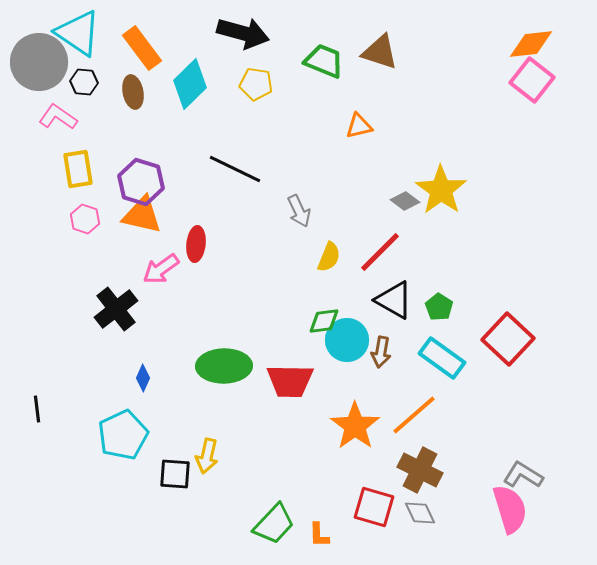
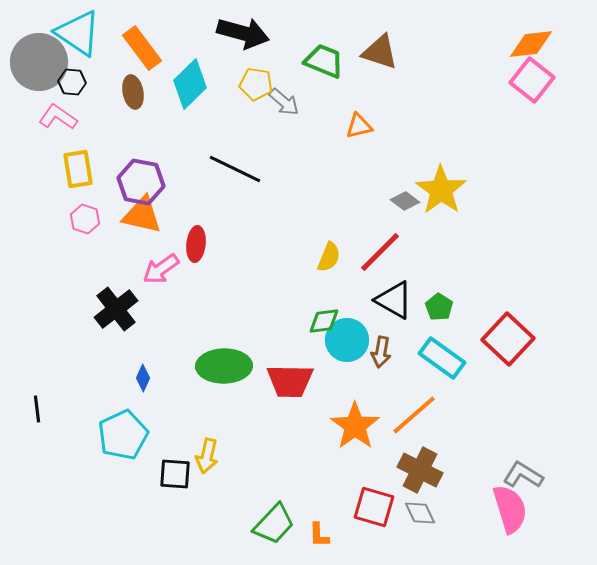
black hexagon at (84, 82): moved 12 px left
purple hexagon at (141, 182): rotated 6 degrees counterclockwise
gray arrow at (299, 211): moved 15 px left, 109 px up; rotated 24 degrees counterclockwise
